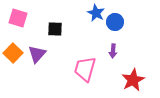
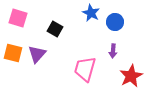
blue star: moved 5 px left
black square: rotated 28 degrees clockwise
orange square: rotated 30 degrees counterclockwise
red star: moved 2 px left, 4 px up
